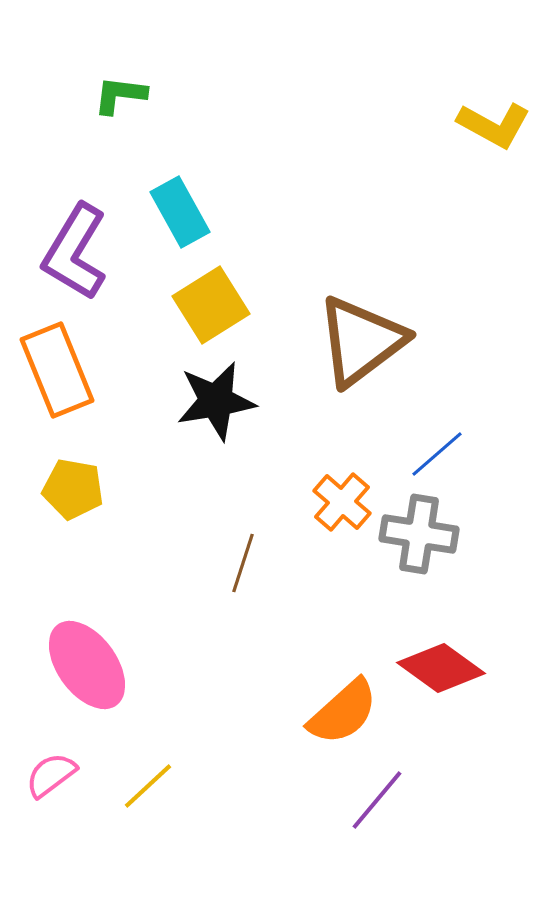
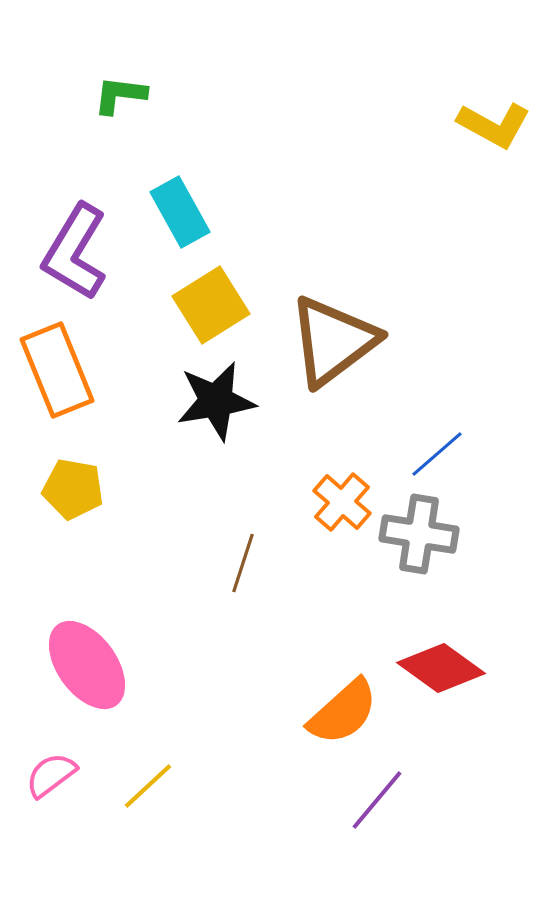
brown triangle: moved 28 px left
